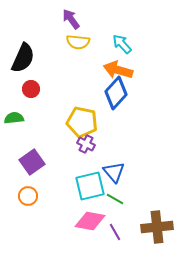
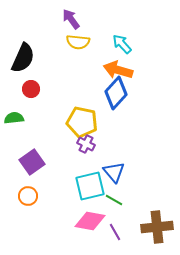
green line: moved 1 px left, 1 px down
